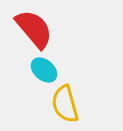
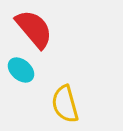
cyan ellipse: moved 23 px left
